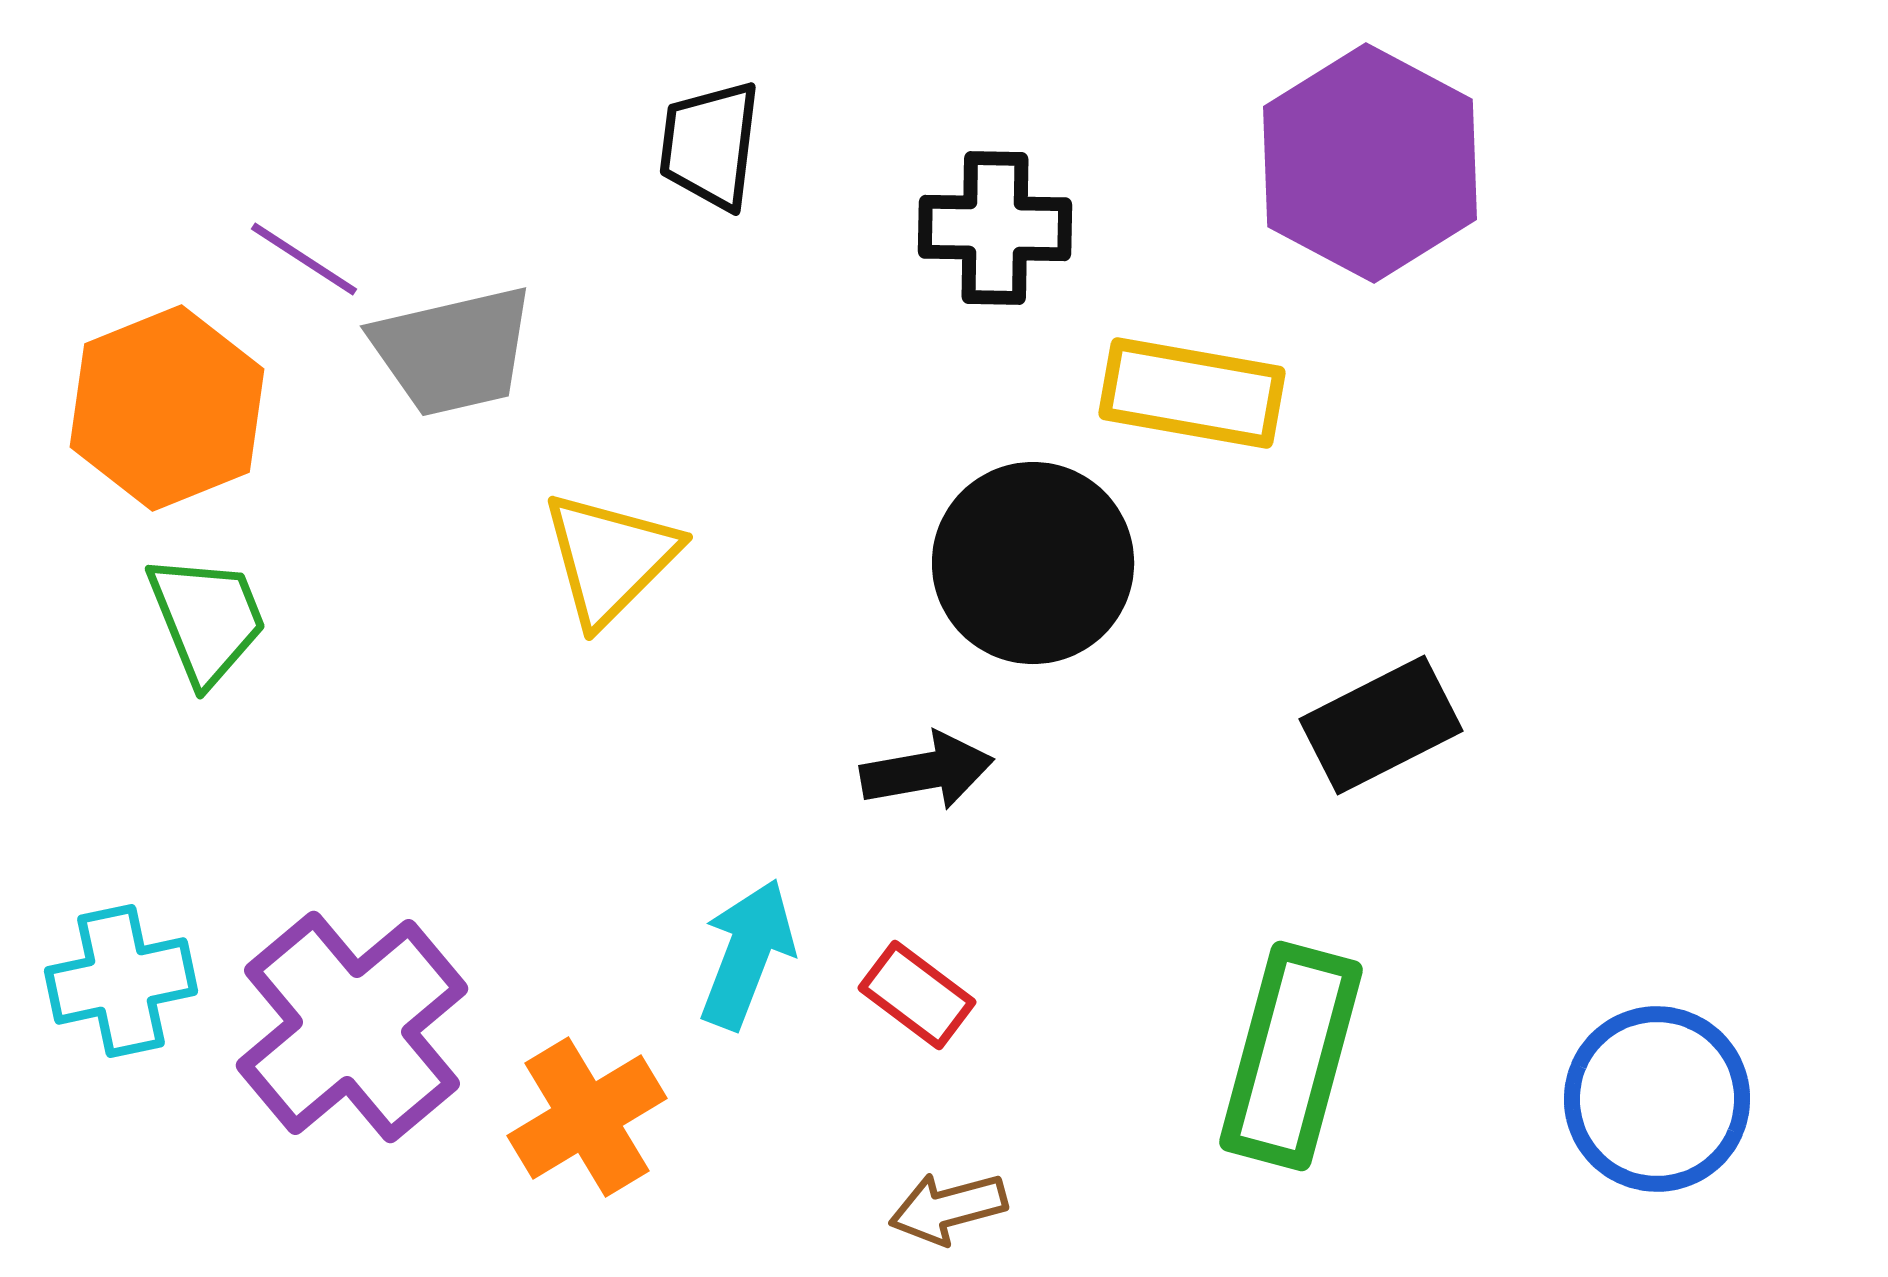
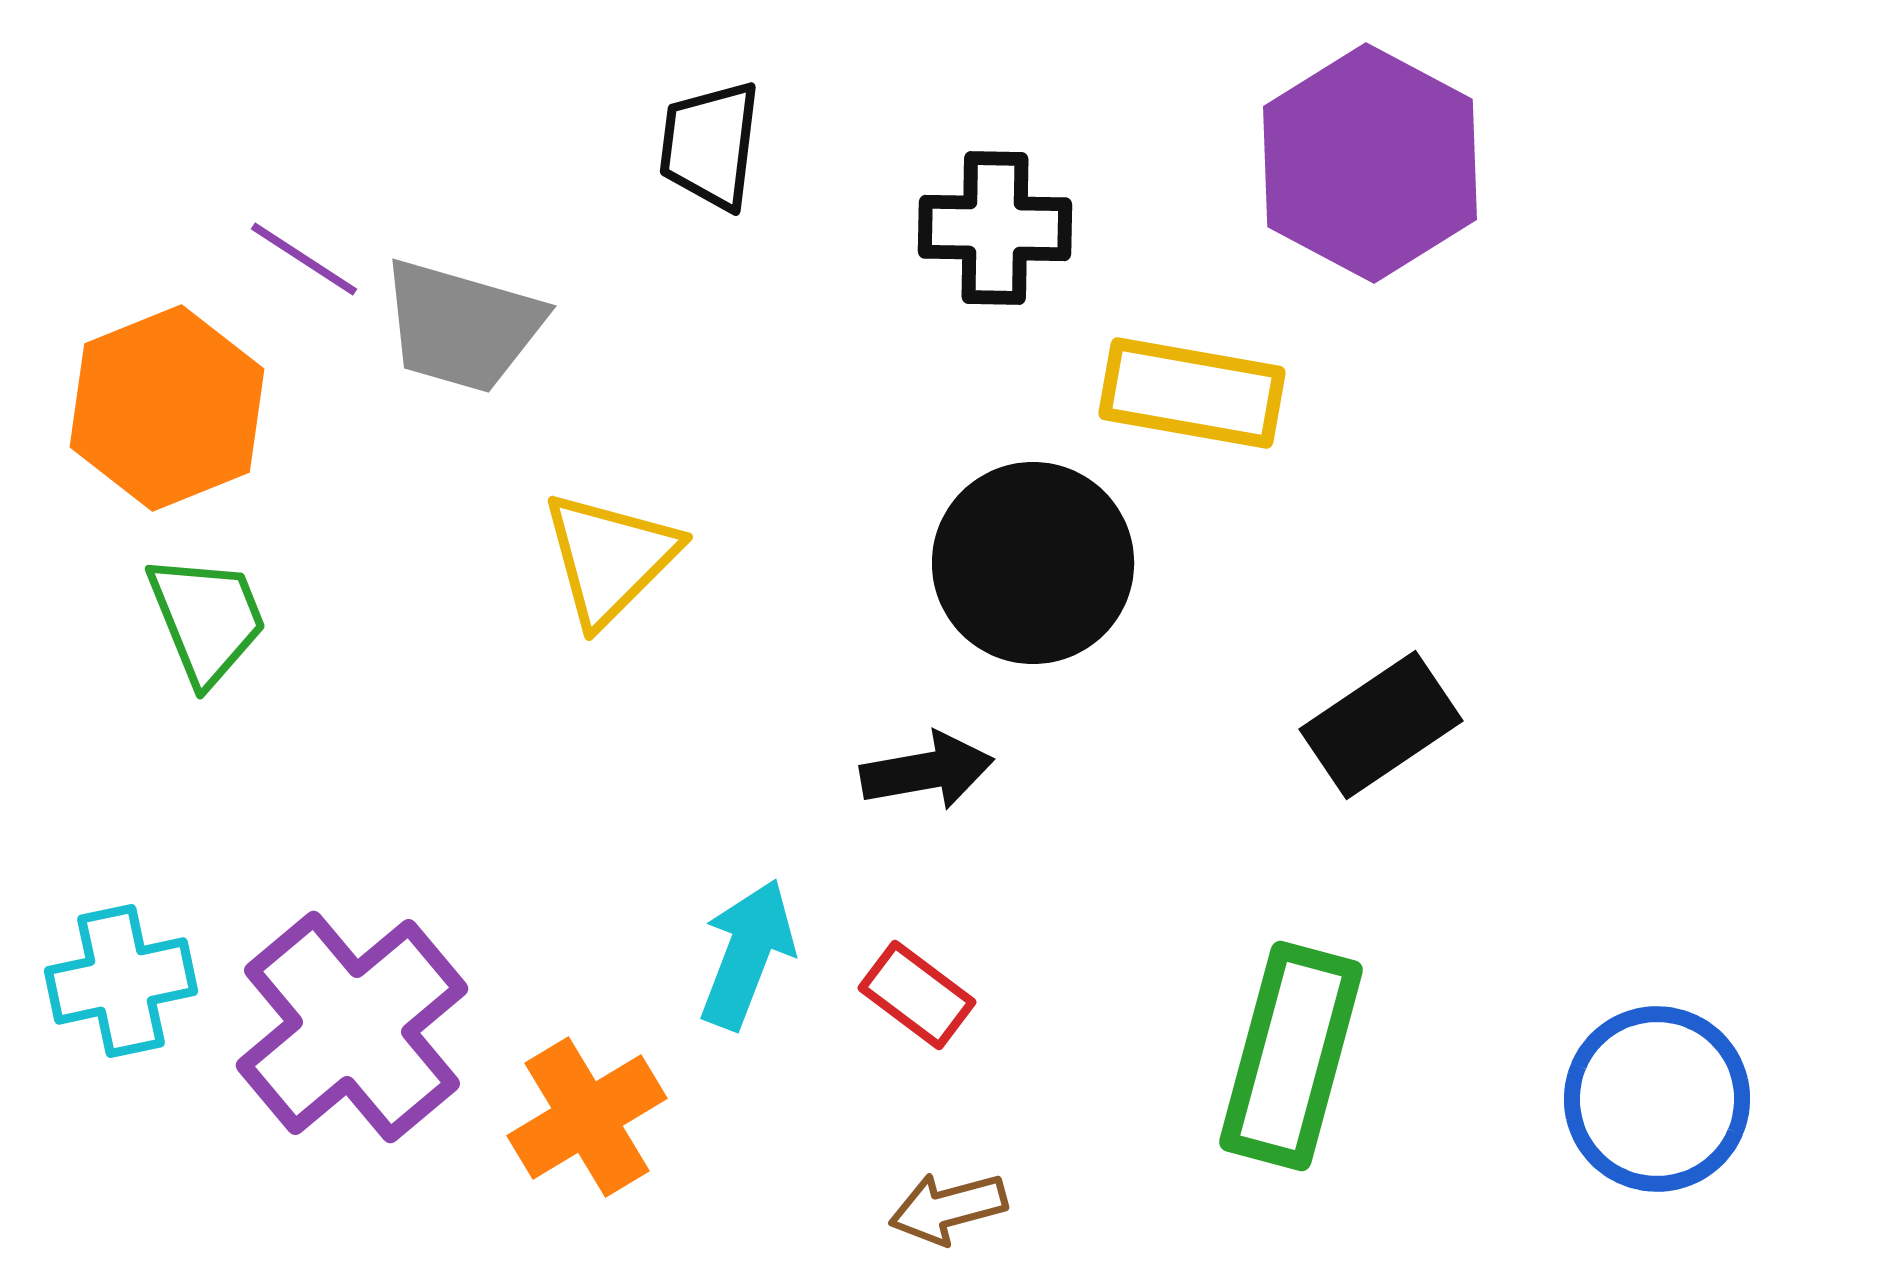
gray trapezoid: moved 9 px right, 25 px up; rotated 29 degrees clockwise
black rectangle: rotated 7 degrees counterclockwise
